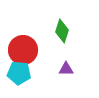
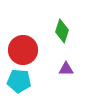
cyan pentagon: moved 8 px down
